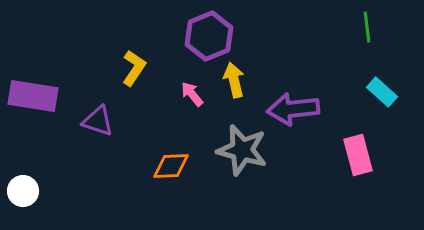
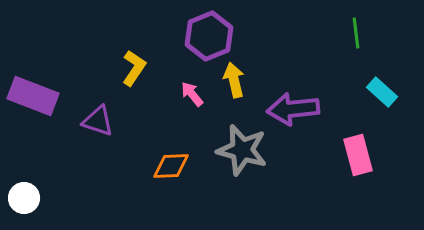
green line: moved 11 px left, 6 px down
purple rectangle: rotated 12 degrees clockwise
white circle: moved 1 px right, 7 px down
